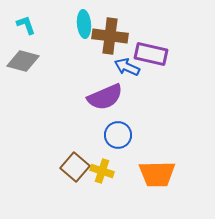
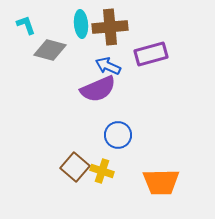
cyan ellipse: moved 3 px left
brown cross: moved 9 px up; rotated 12 degrees counterclockwise
purple rectangle: rotated 28 degrees counterclockwise
gray diamond: moved 27 px right, 11 px up
blue arrow: moved 19 px left, 1 px up
purple semicircle: moved 7 px left, 8 px up
orange trapezoid: moved 4 px right, 8 px down
